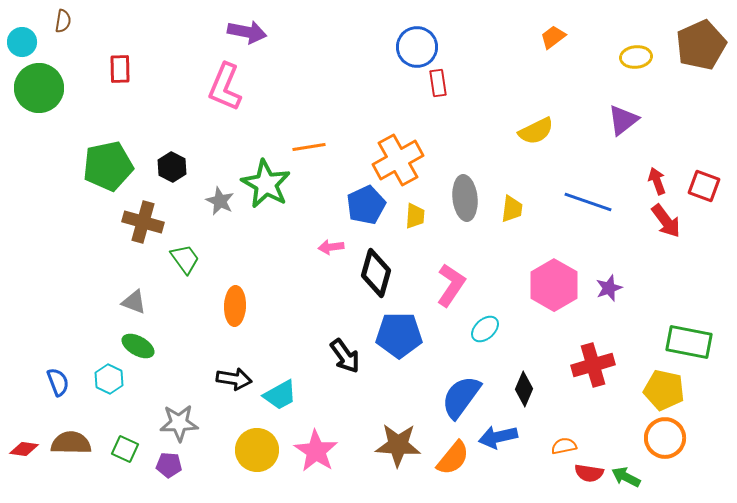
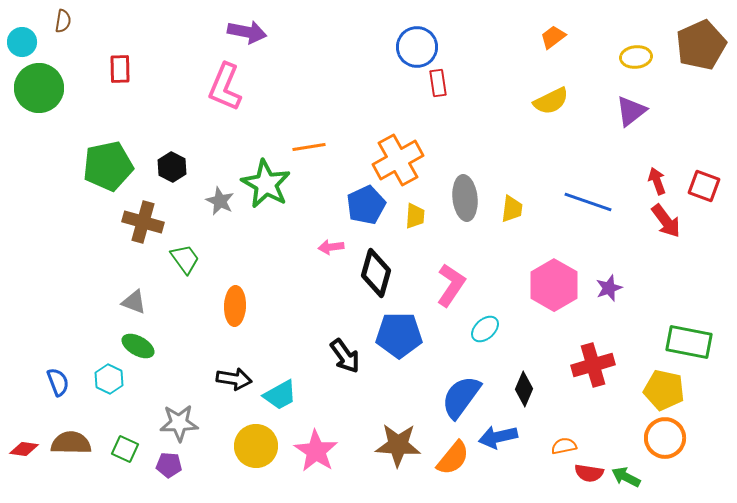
purple triangle at (623, 120): moved 8 px right, 9 px up
yellow semicircle at (536, 131): moved 15 px right, 30 px up
yellow circle at (257, 450): moved 1 px left, 4 px up
